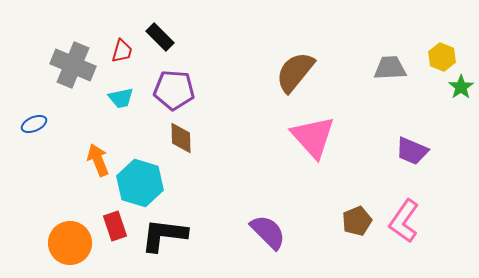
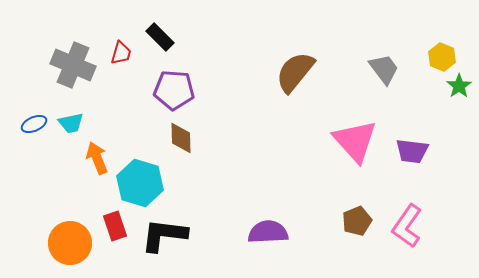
red trapezoid: moved 1 px left, 2 px down
gray trapezoid: moved 6 px left, 1 px down; rotated 56 degrees clockwise
green star: moved 2 px left, 1 px up
cyan trapezoid: moved 50 px left, 25 px down
pink triangle: moved 42 px right, 4 px down
purple trapezoid: rotated 16 degrees counterclockwise
orange arrow: moved 1 px left, 2 px up
pink L-shape: moved 3 px right, 5 px down
purple semicircle: rotated 48 degrees counterclockwise
